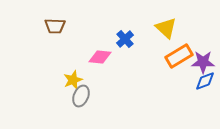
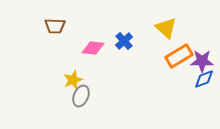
blue cross: moved 1 px left, 2 px down
pink diamond: moved 7 px left, 9 px up
purple star: moved 1 px left, 1 px up
blue diamond: moved 1 px left, 2 px up
